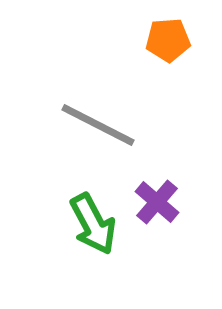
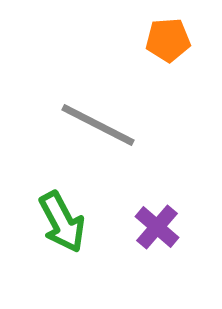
purple cross: moved 25 px down
green arrow: moved 31 px left, 2 px up
